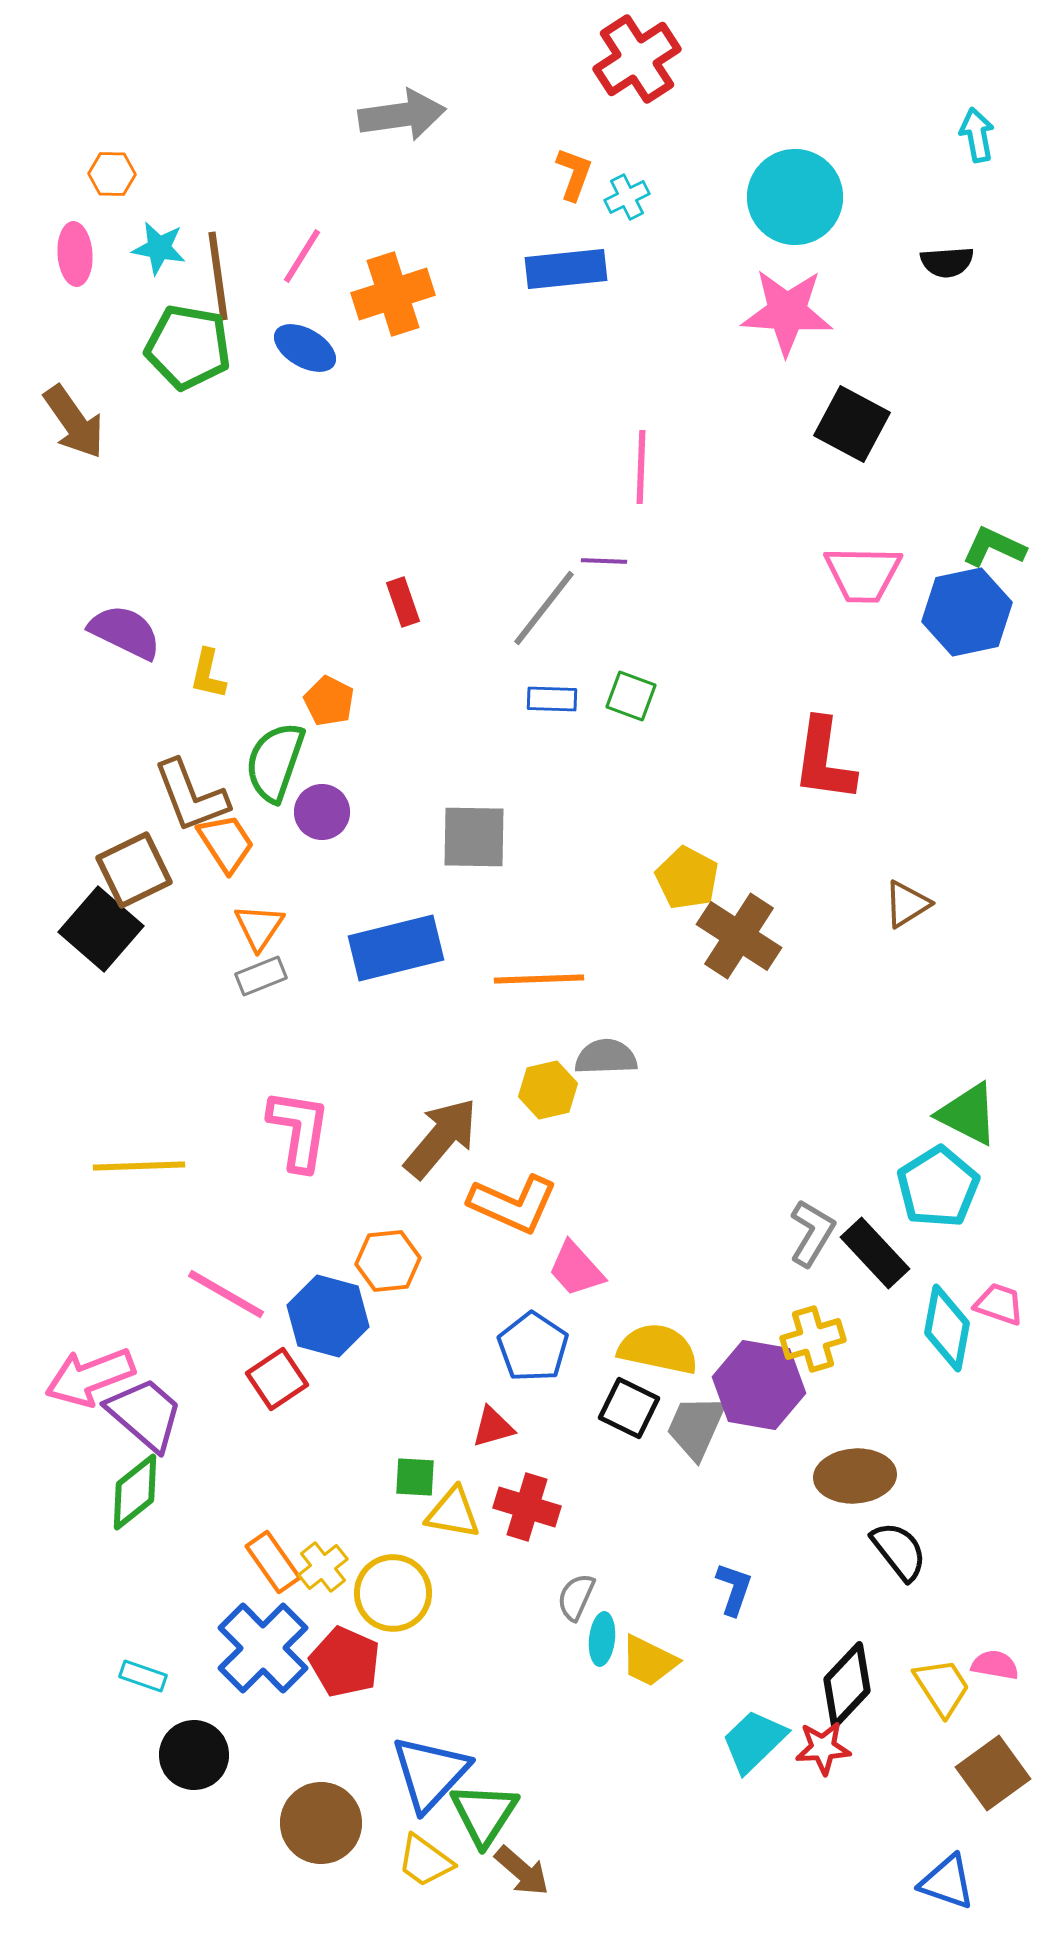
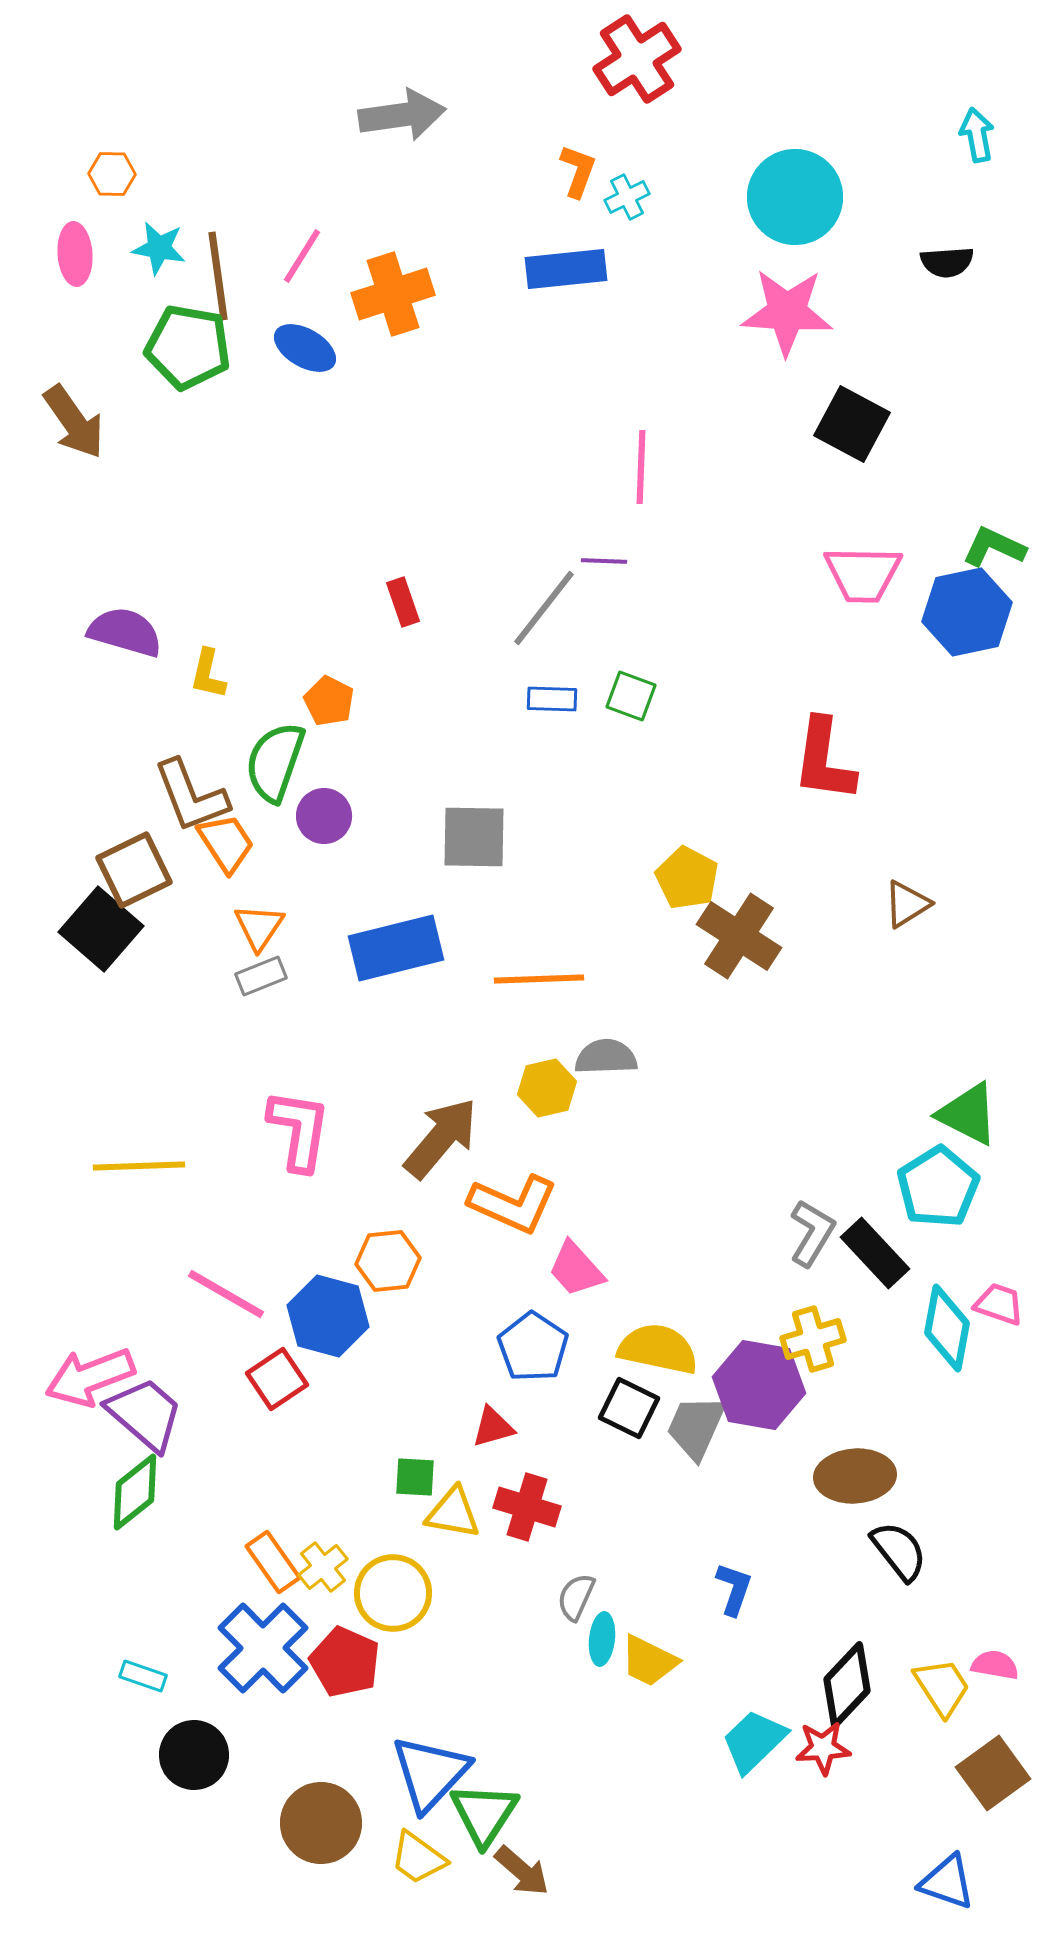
orange L-shape at (574, 174): moved 4 px right, 3 px up
purple semicircle at (125, 632): rotated 10 degrees counterclockwise
purple circle at (322, 812): moved 2 px right, 4 px down
yellow hexagon at (548, 1090): moved 1 px left, 2 px up
yellow trapezoid at (425, 1861): moved 7 px left, 3 px up
